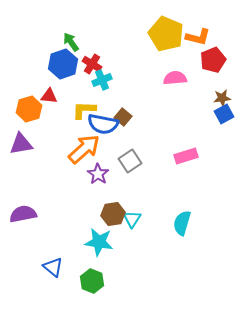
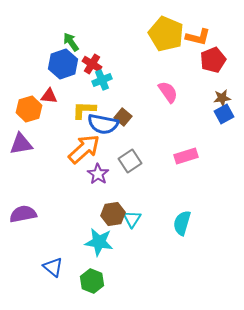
pink semicircle: moved 7 px left, 14 px down; rotated 60 degrees clockwise
